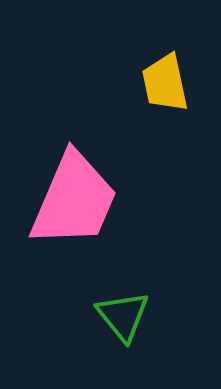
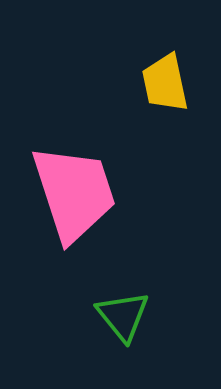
pink trapezoid: moved 7 px up; rotated 41 degrees counterclockwise
